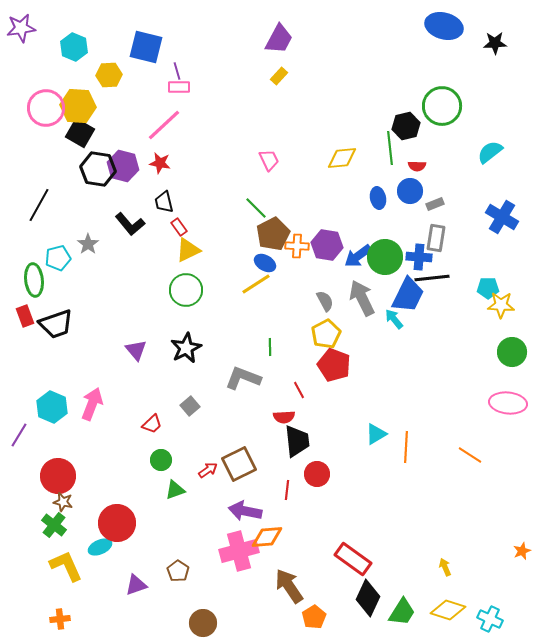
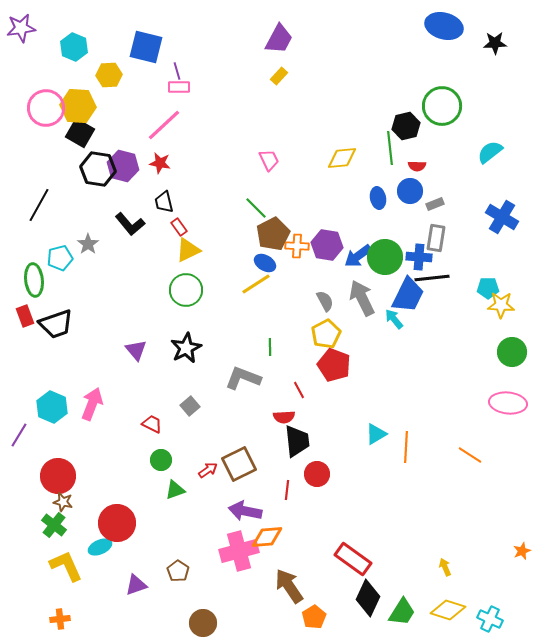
cyan pentagon at (58, 258): moved 2 px right
red trapezoid at (152, 424): rotated 110 degrees counterclockwise
